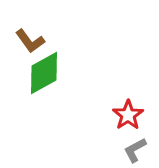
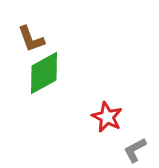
brown L-shape: moved 1 px right, 2 px up; rotated 16 degrees clockwise
red star: moved 21 px left, 2 px down; rotated 12 degrees counterclockwise
